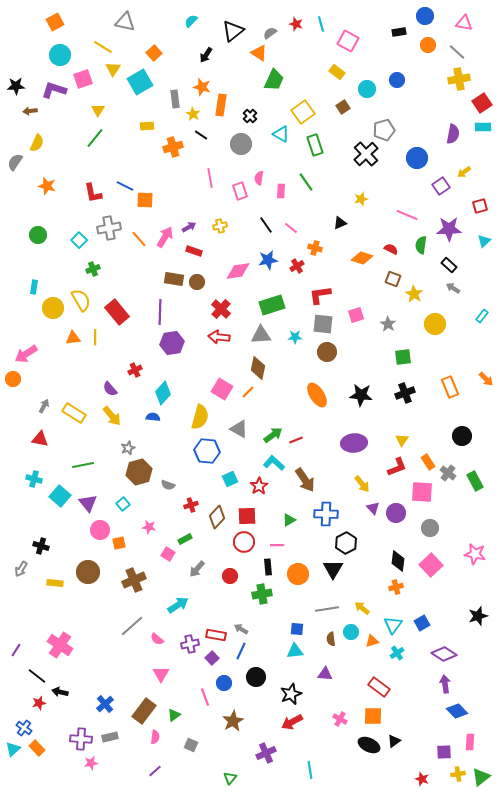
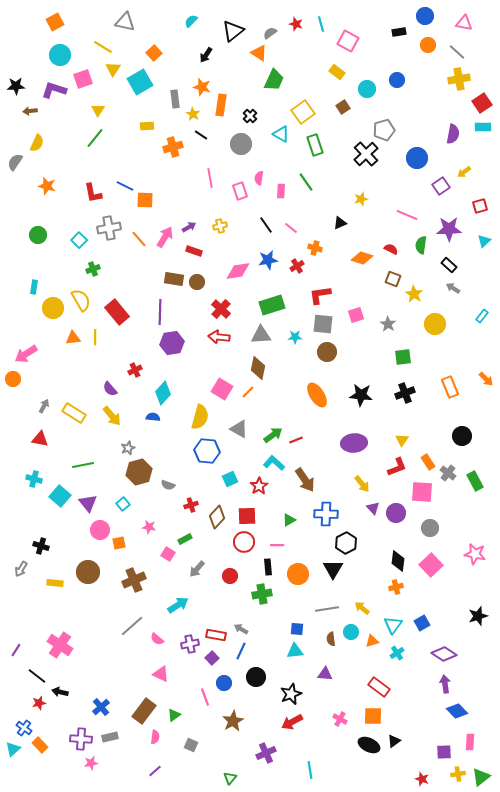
pink triangle at (161, 674): rotated 36 degrees counterclockwise
blue cross at (105, 704): moved 4 px left, 3 px down
orange rectangle at (37, 748): moved 3 px right, 3 px up
